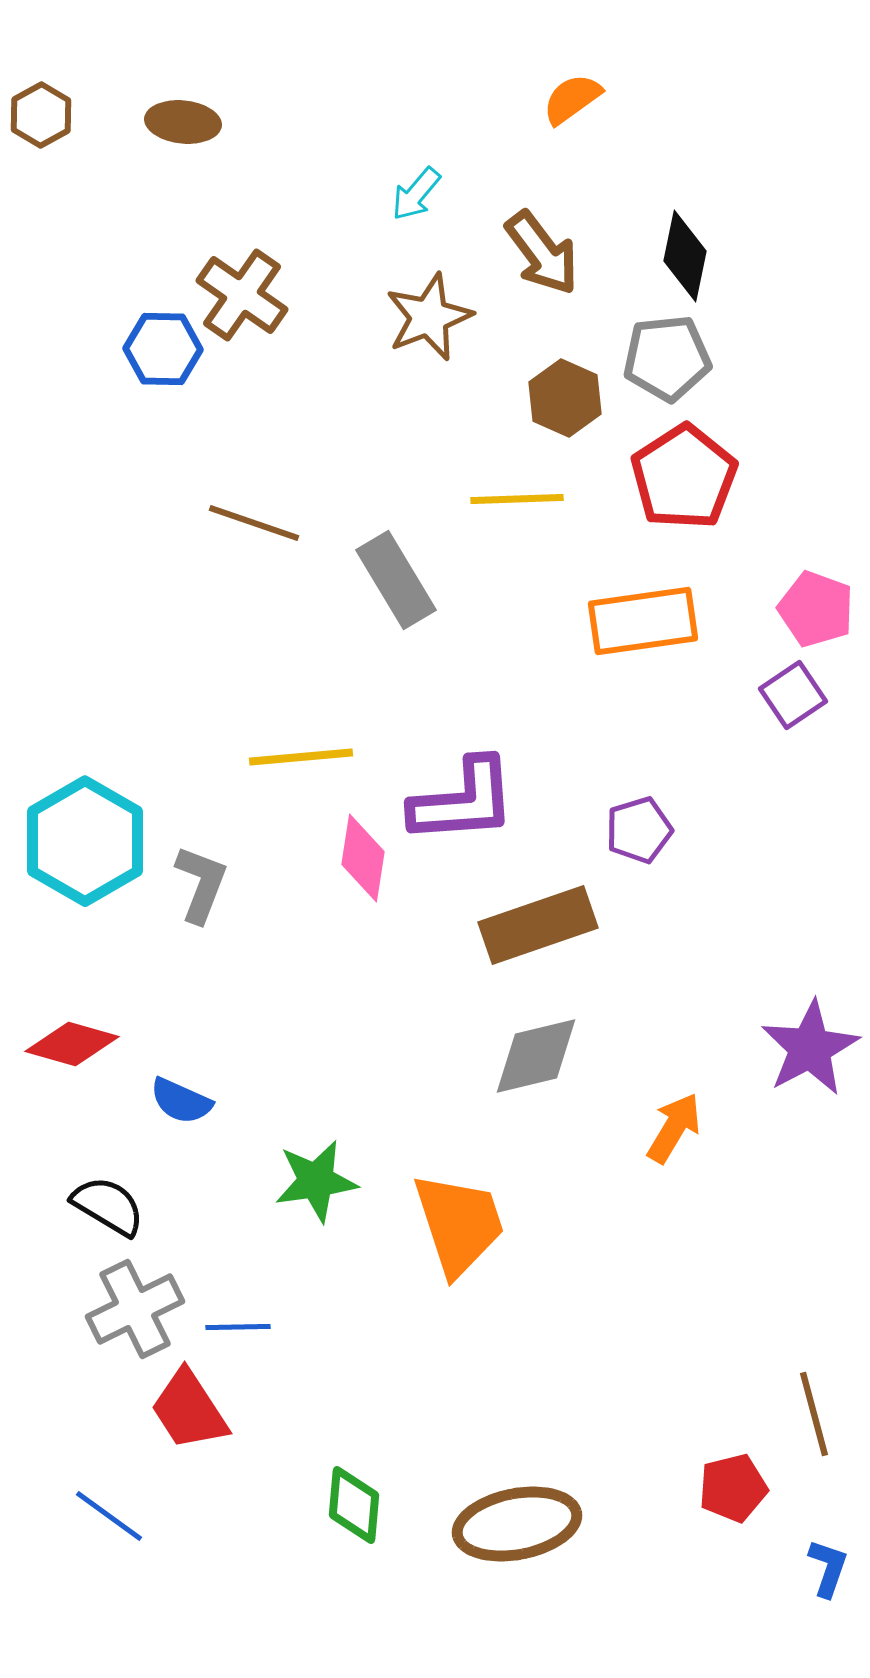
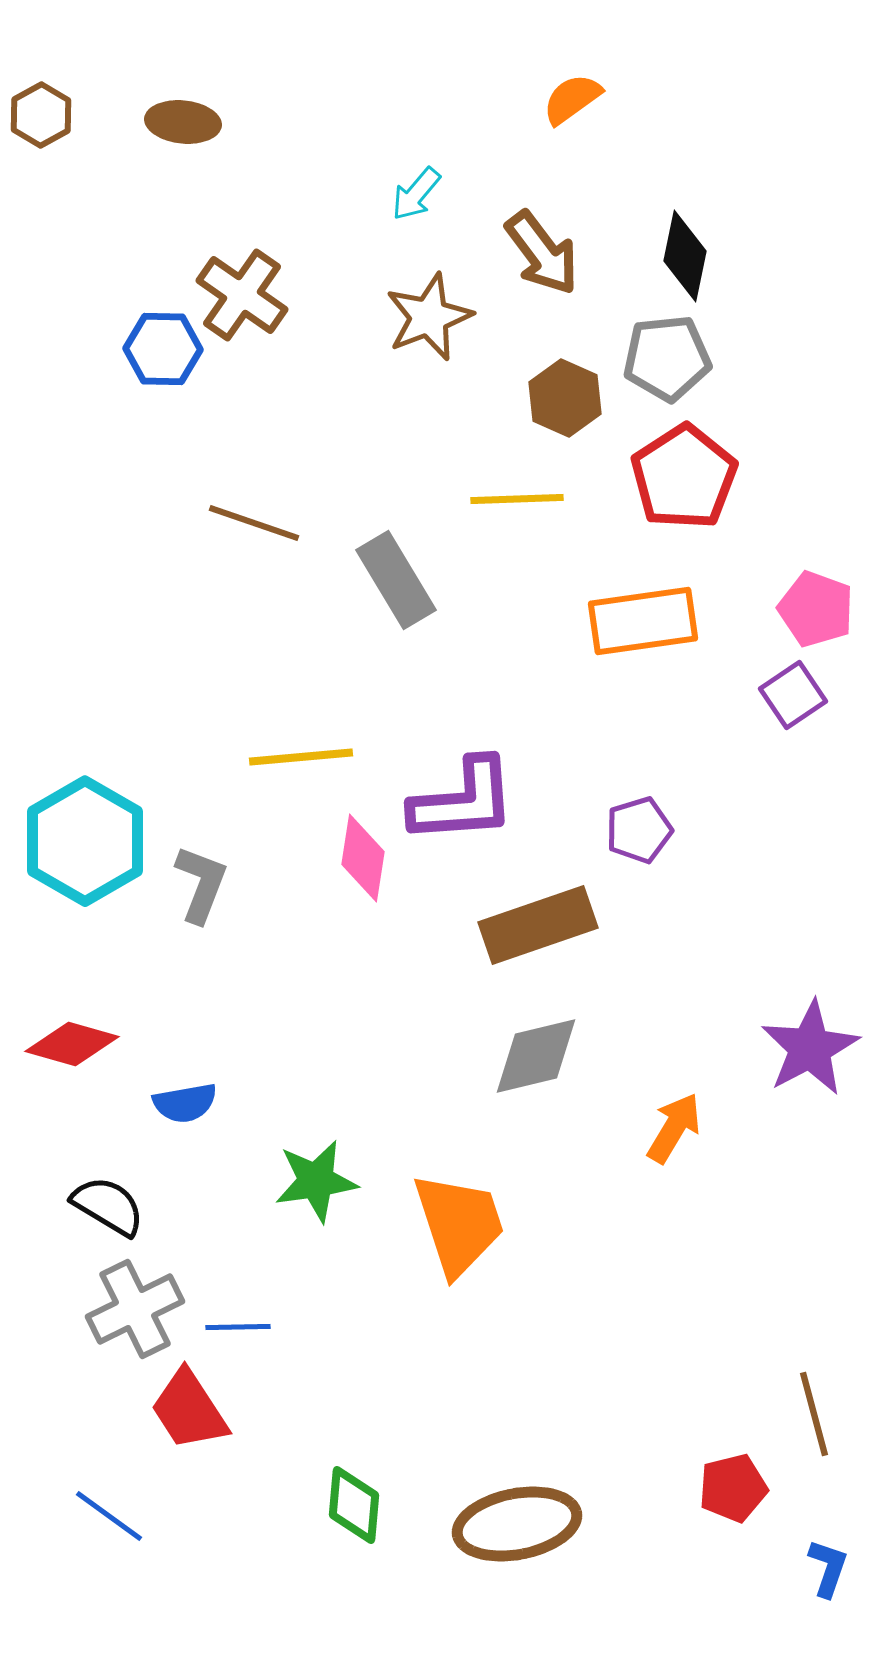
blue semicircle at (181, 1101): moved 4 px right, 2 px down; rotated 34 degrees counterclockwise
